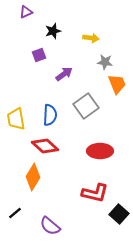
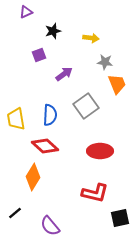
black square: moved 1 px right, 4 px down; rotated 36 degrees clockwise
purple semicircle: rotated 10 degrees clockwise
